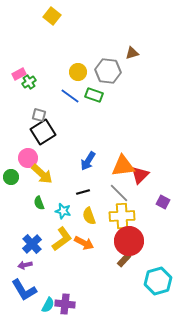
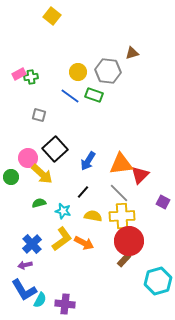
green cross: moved 2 px right, 5 px up; rotated 24 degrees clockwise
black square: moved 12 px right, 17 px down; rotated 10 degrees counterclockwise
orange triangle: moved 2 px left, 2 px up
black line: rotated 32 degrees counterclockwise
green semicircle: rotated 96 degrees clockwise
yellow semicircle: moved 4 px right; rotated 120 degrees clockwise
cyan semicircle: moved 8 px left, 5 px up
